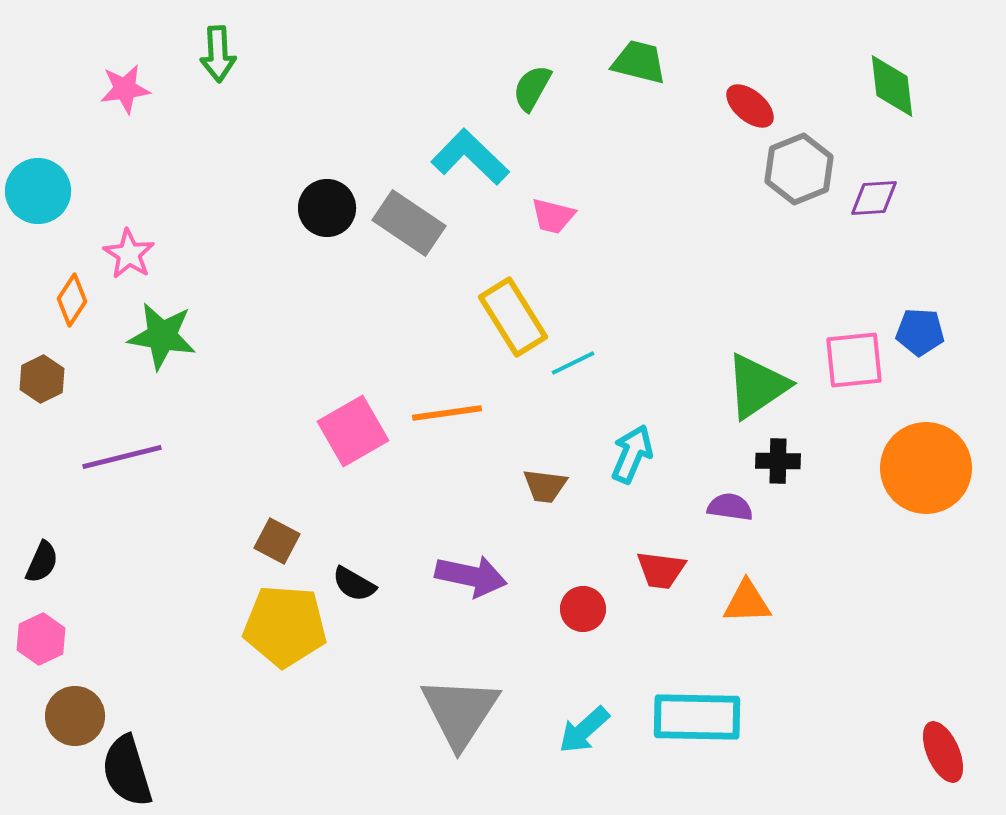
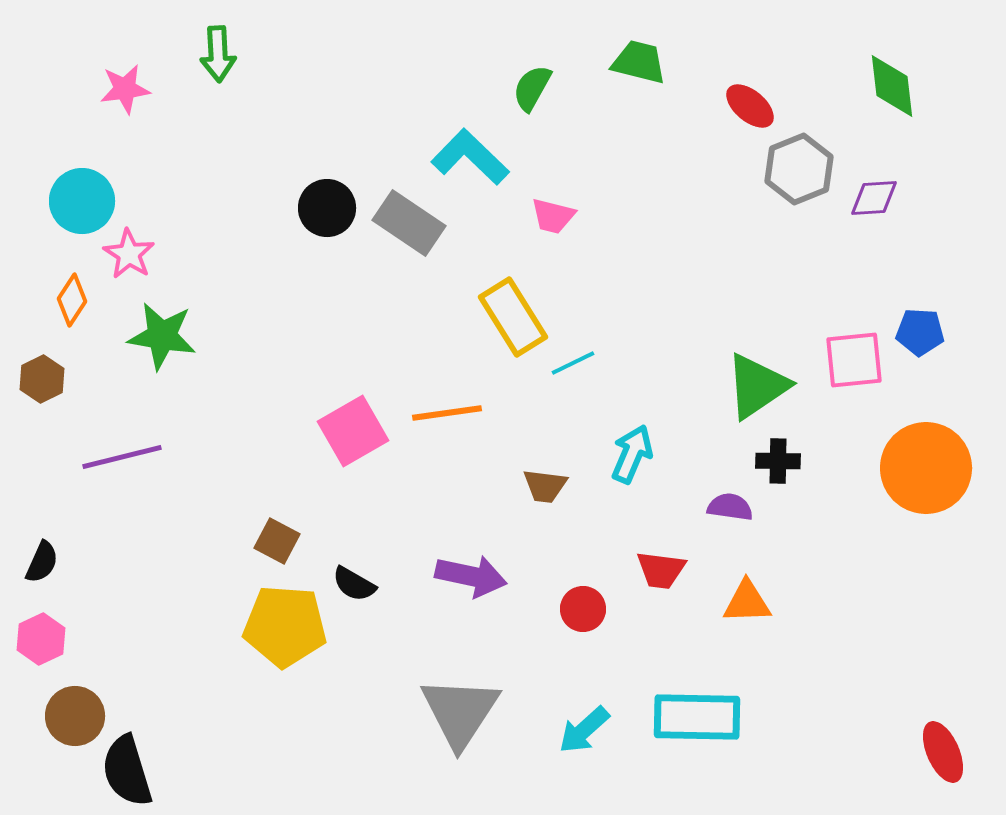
cyan circle at (38, 191): moved 44 px right, 10 px down
